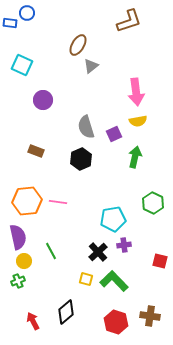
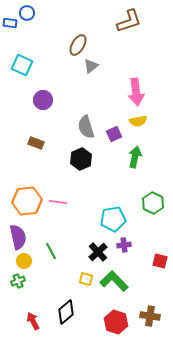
brown rectangle: moved 8 px up
